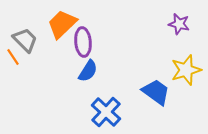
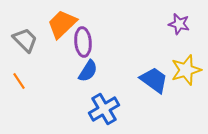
orange line: moved 6 px right, 24 px down
blue trapezoid: moved 2 px left, 12 px up
blue cross: moved 2 px left, 3 px up; rotated 16 degrees clockwise
